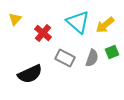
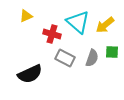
yellow triangle: moved 11 px right, 3 px up; rotated 24 degrees clockwise
red cross: moved 9 px right, 1 px down; rotated 24 degrees counterclockwise
green square: rotated 24 degrees clockwise
